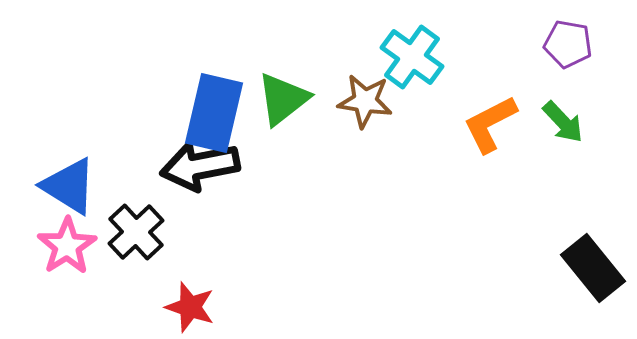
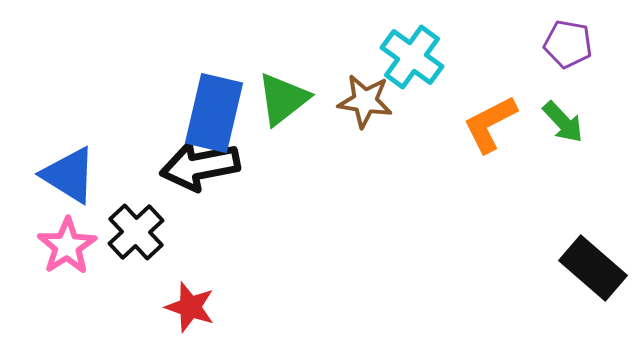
blue triangle: moved 11 px up
black rectangle: rotated 10 degrees counterclockwise
